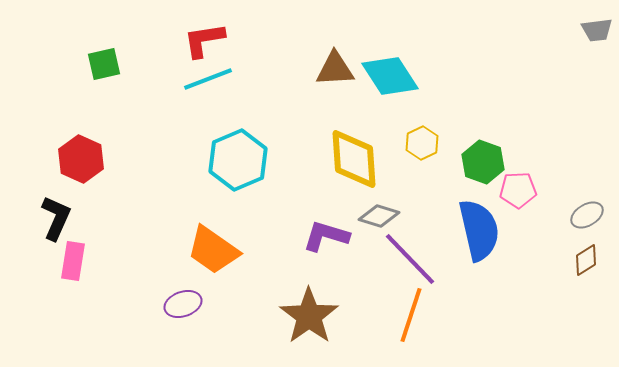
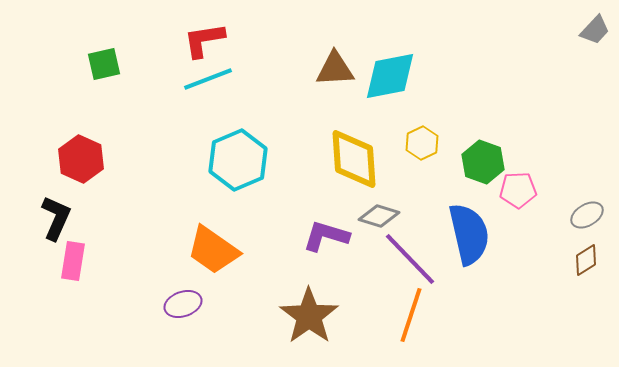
gray trapezoid: moved 2 px left; rotated 40 degrees counterclockwise
cyan diamond: rotated 68 degrees counterclockwise
blue semicircle: moved 10 px left, 4 px down
